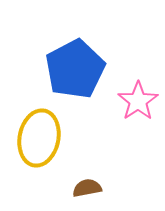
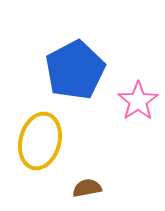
blue pentagon: moved 1 px down
yellow ellipse: moved 1 px right, 3 px down; rotated 4 degrees clockwise
